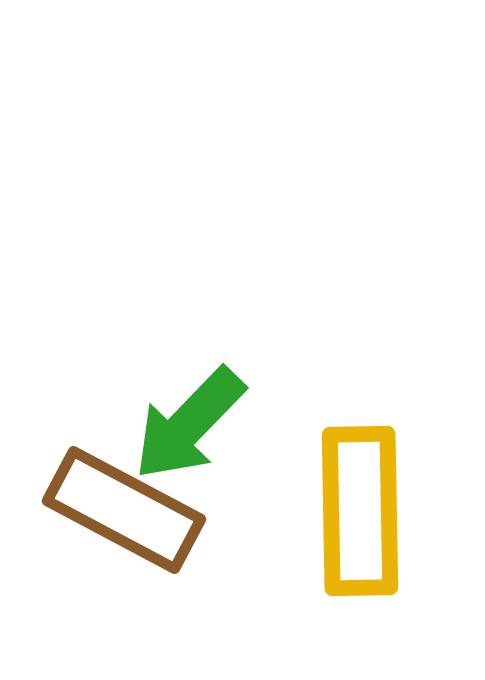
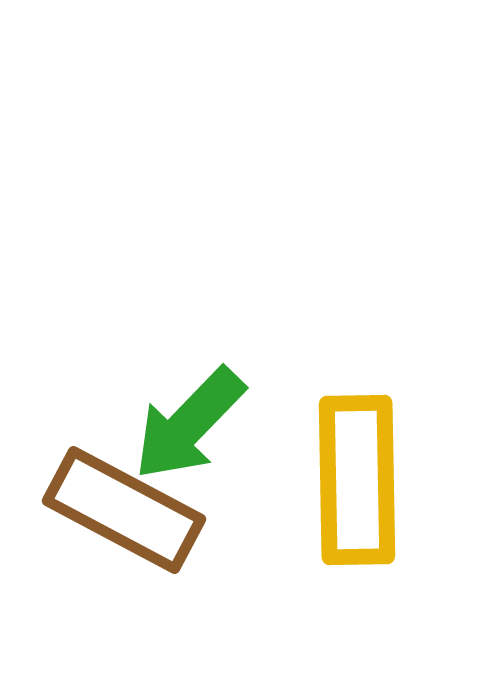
yellow rectangle: moved 3 px left, 31 px up
